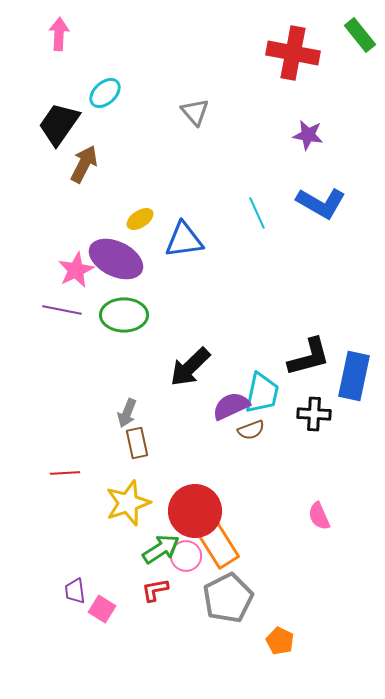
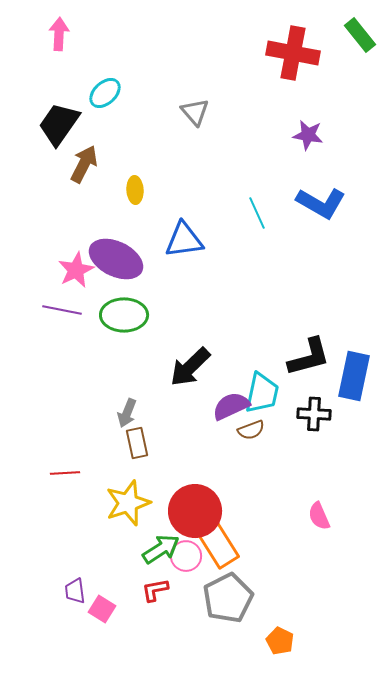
yellow ellipse: moved 5 px left, 29 px up; rotated 60 degrees counterclockwise
